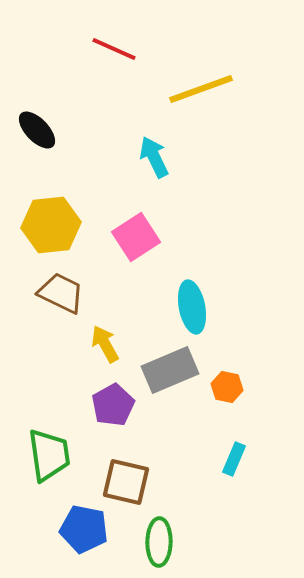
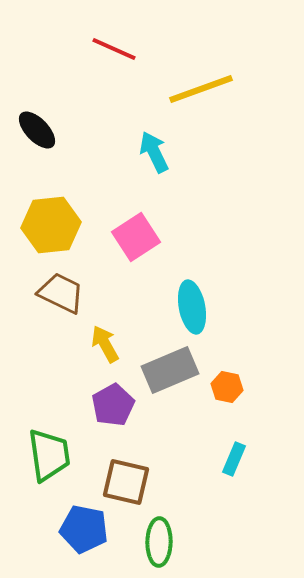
cyan arrow: moved 5 px up
